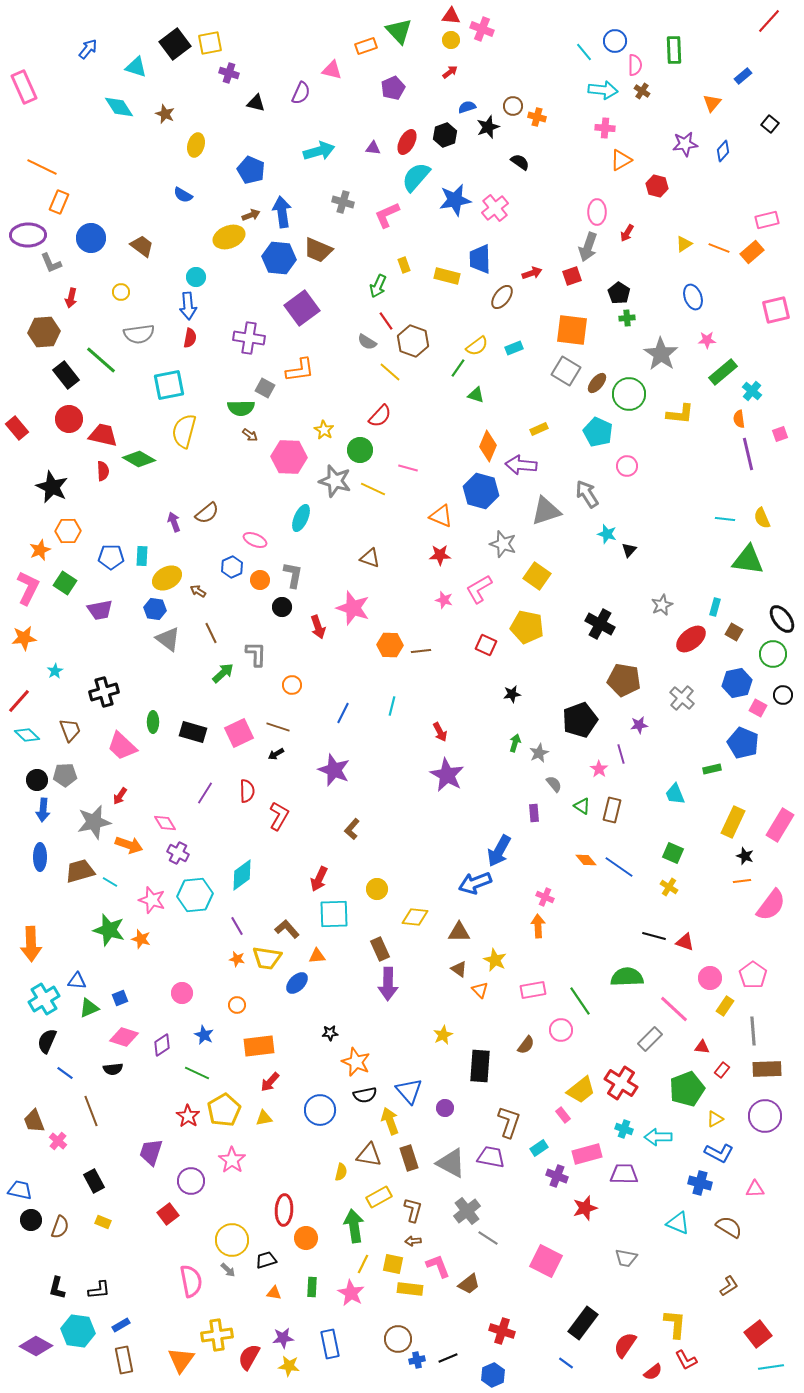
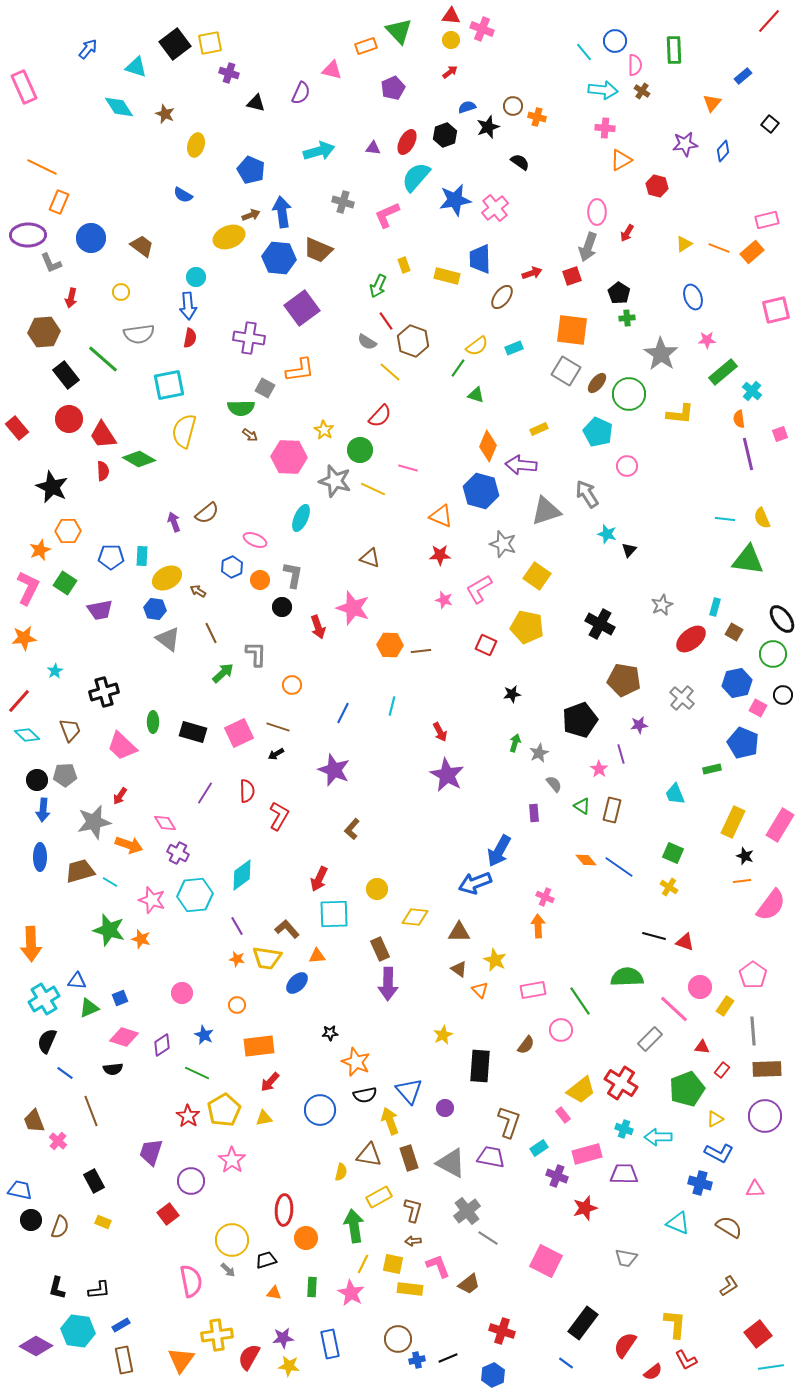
green line at (101, 360): moved 2 px right, 1 px up
red trapezoid at (103, 435): rotated 136 degrees counterclockwise
pink circle at (710, 978): moved 10 px left, 9 px down
